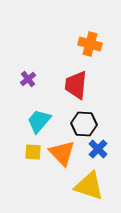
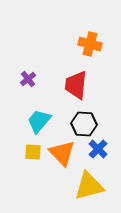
yellow triangle: rotated 32 degrees counterclockwise
